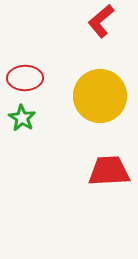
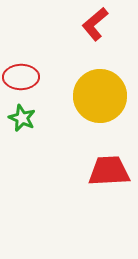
red L-shape: moved 6 px left, 3 px down
red ellipse: moved 4 px left, 1 px up
green star: rotated 8 degrees counterclockwise
